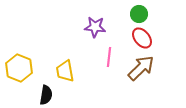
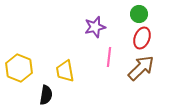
purple star: rotated 20 degrees counterclockwise
red ellipse: rotated 60 degrees clockwise
